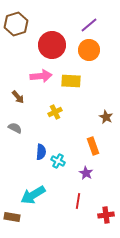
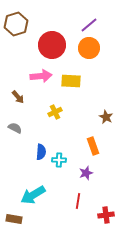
orange circle: moved 2 px up
cyan cross: moved 1 px right, 1 px up; rotated 24 degrees counterclockwise
purple star: rotated 24 degrees clockwise
brown rectangle: moved 2 px right, 2 px down
